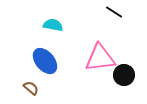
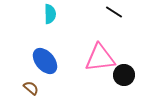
cyan semicircle: moved 3 px left, 11 px up; rotated 78 degrees clockwise
